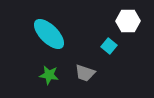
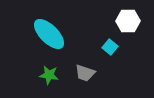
cyan square: moved 1 px right, 1 px down
